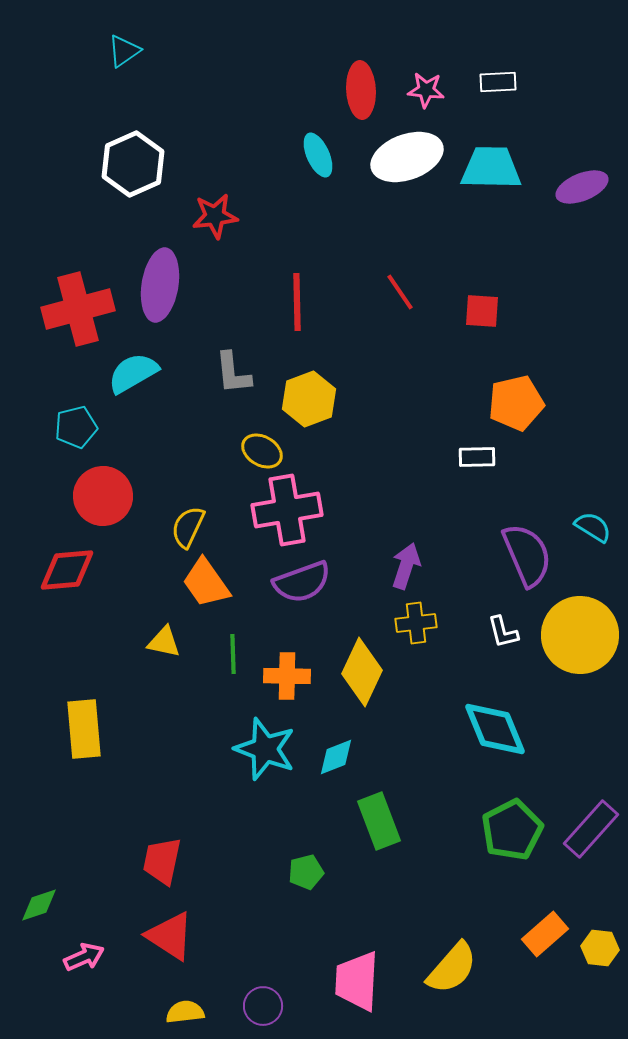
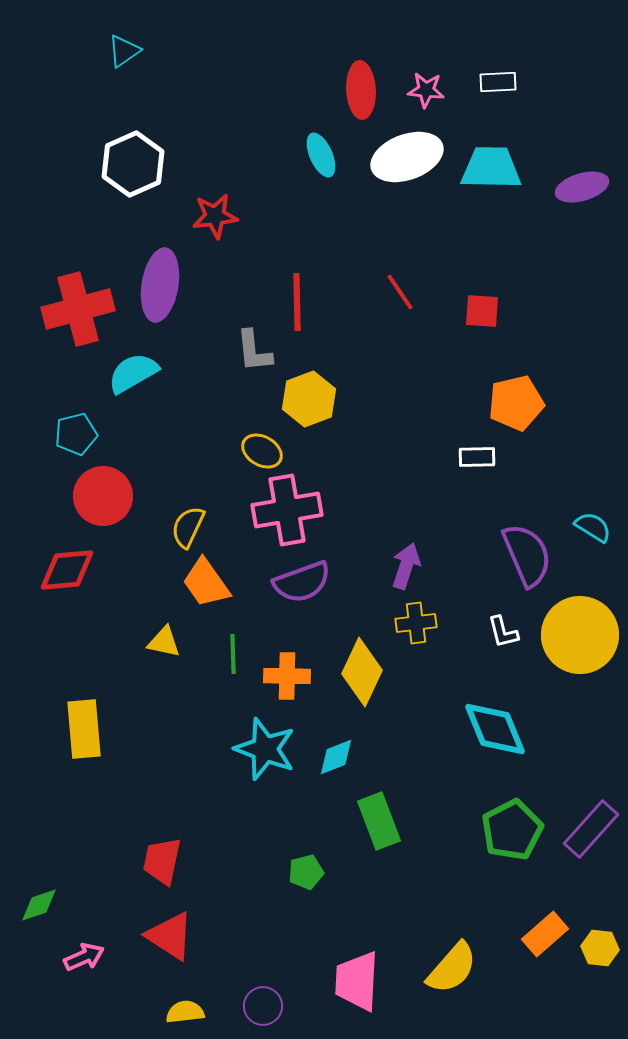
cyan ellipse at (318, 155): moved 3 px right
purple ellipse at (582, 187): rotated 6 degrees clockwise
gray L-shape at (233, 373): moved 21 px right, 22 px up
cyan pentagon at (76, 427): moved 7 px down
